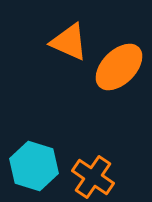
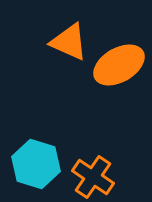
orange ellipse: moved 2 px up; rotated 15 degrees clockwise
cyan hexagon: moved 2 px right, 2 px up
